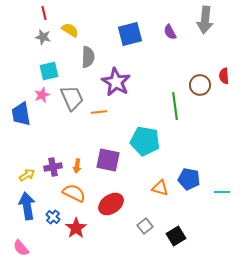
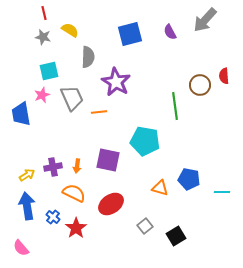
gray arrow: rotated 36 degrees clockwise
